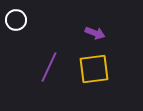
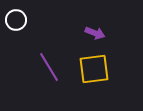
purple line: rotated 56 degrees counterclockwise
